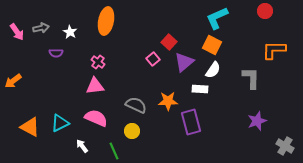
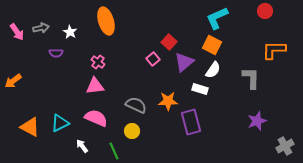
orange ellipse: rotated 28 degrees counterclockwise
white rectangle: rotated 14 degrees clockwise
gray cross: rotated 30 degrees clockwise
